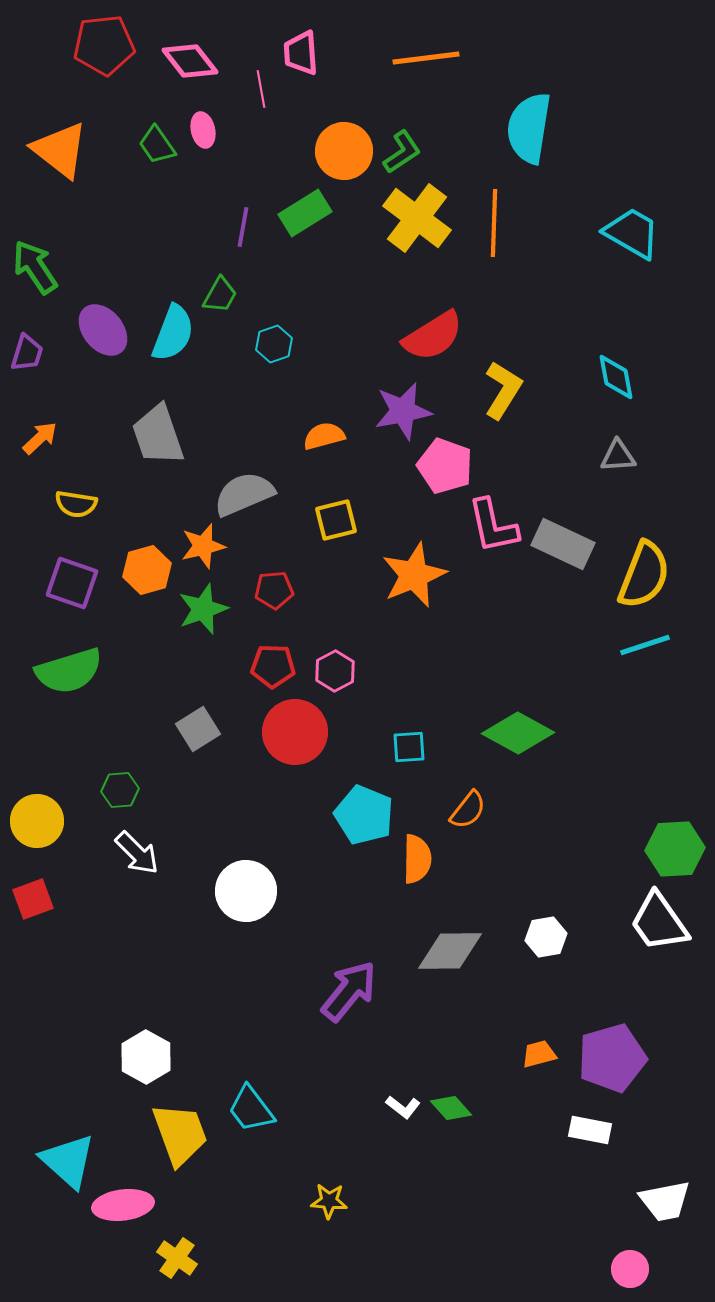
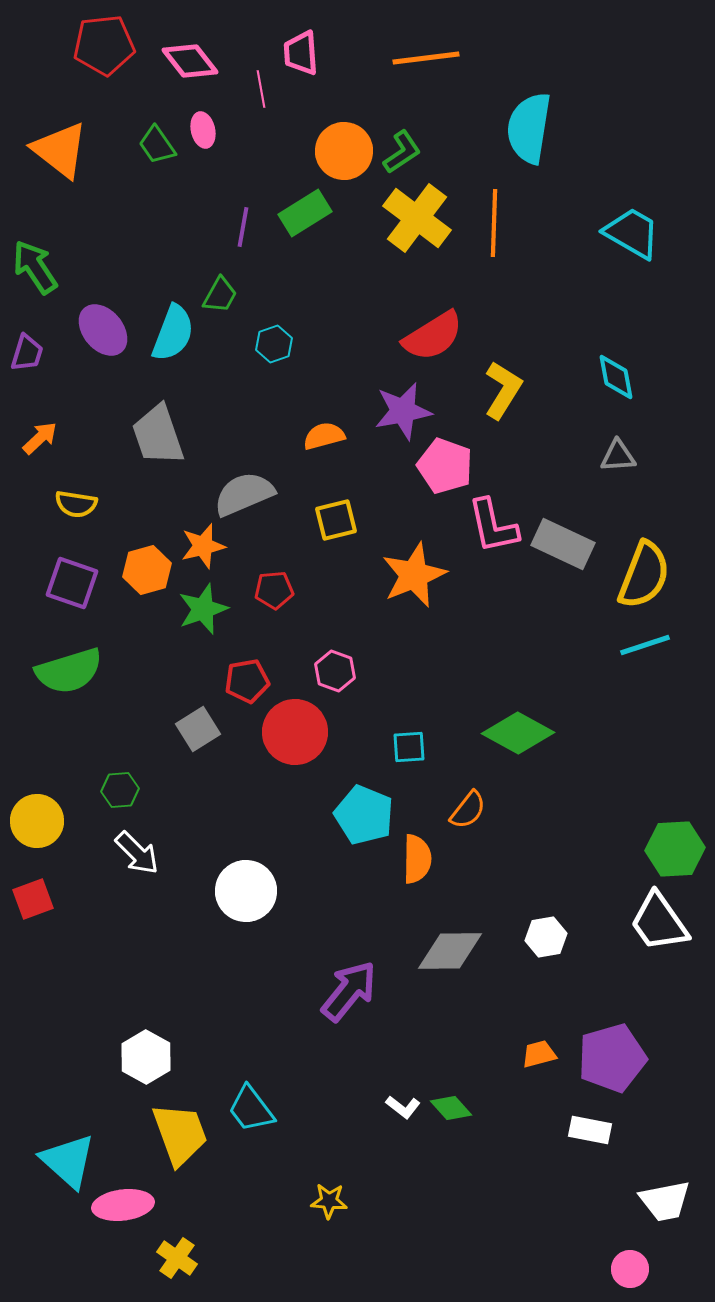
red pentagon at (273, 666): moved 26 px left, 15 px down; rotated 12 degrees counterclockwise
pink hexagon at (335, 671): rotated 12 degrees counterclockwise
